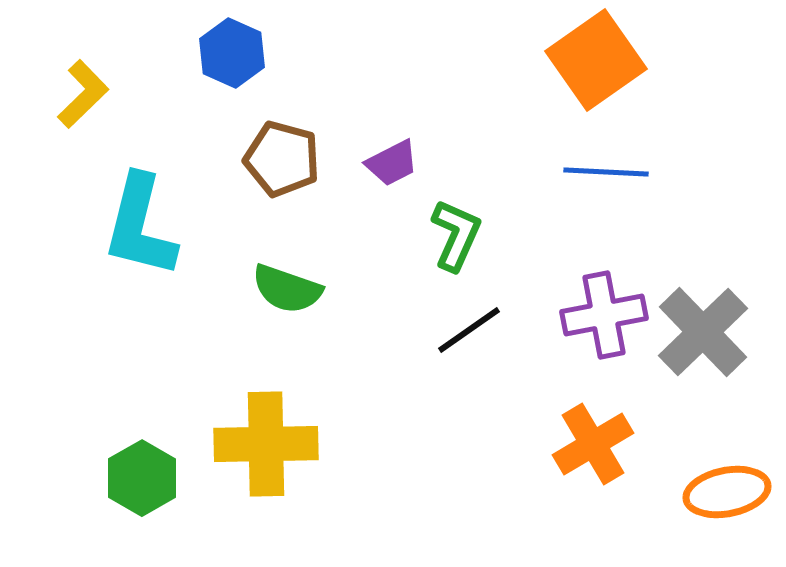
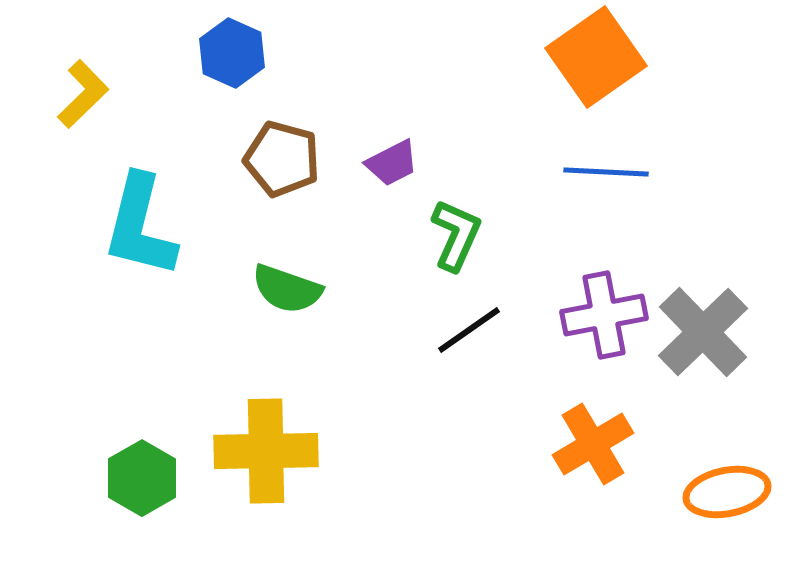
orange square: moved 3 px up
yellow cross: moved 7 px down
